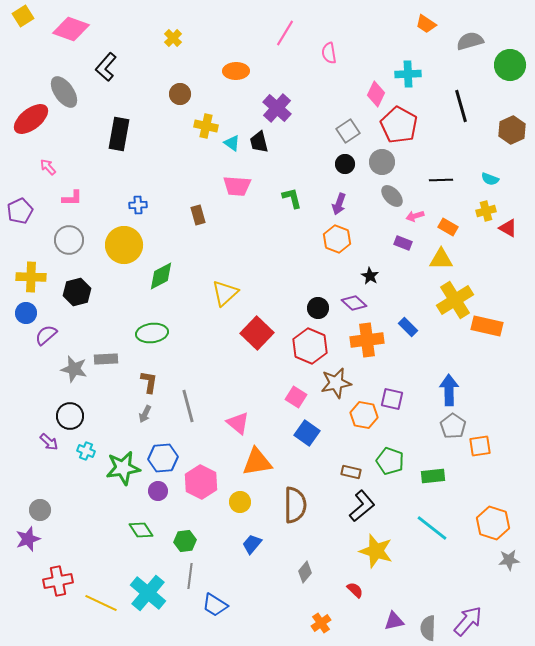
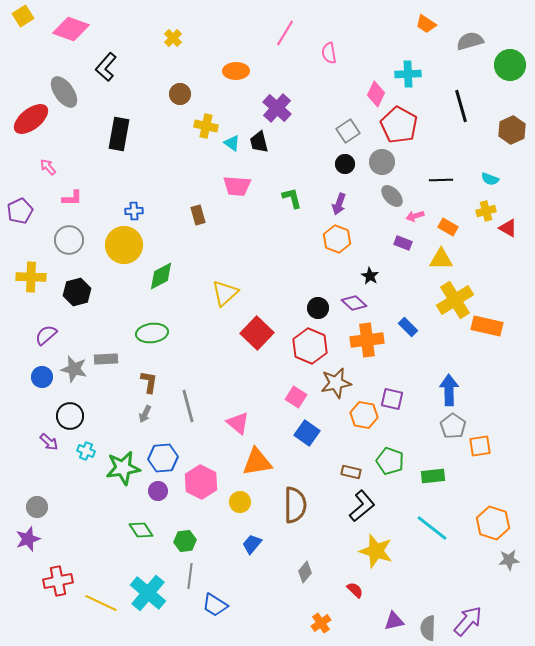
blue cross at (138, 205): moved 4 px left, 6 px down
blue circle at (26, 313): moved 16 px right, 64 px down
gray circle at (40, 510): moved 3 px left, 3 px up
